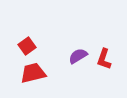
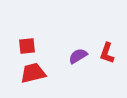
red square: rotated 30 degrees clockwise
red L-shape: moved 3 px right, 6 px up
